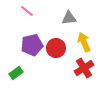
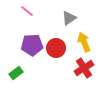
gray triangle: rotated 28 degrees counterclockwise
purple pentagon: rotated 10 degrees clockwise
